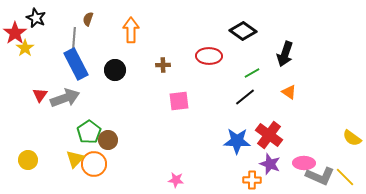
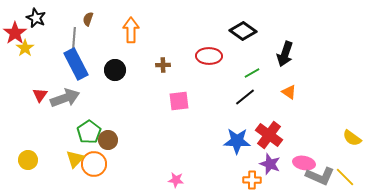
pink ellipse: rotated 10 degrees clockwise
